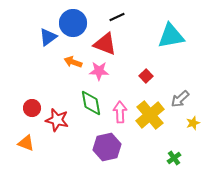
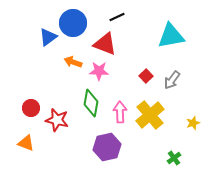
gray arrow: moved 8 px left, 19 px up; rotated 12 degrees counterclockwise
green diamond: rotated 20 degrees clockwise
red circle: moved 1 px left
